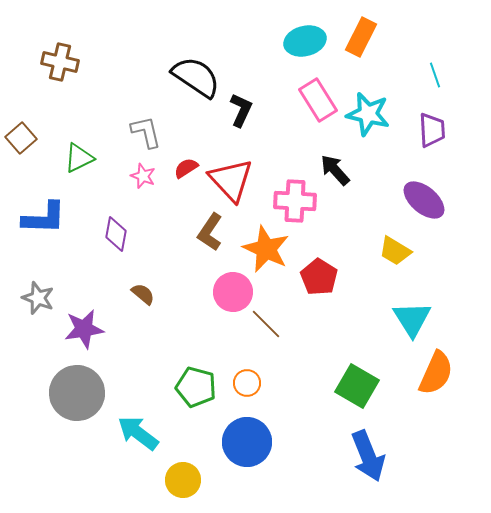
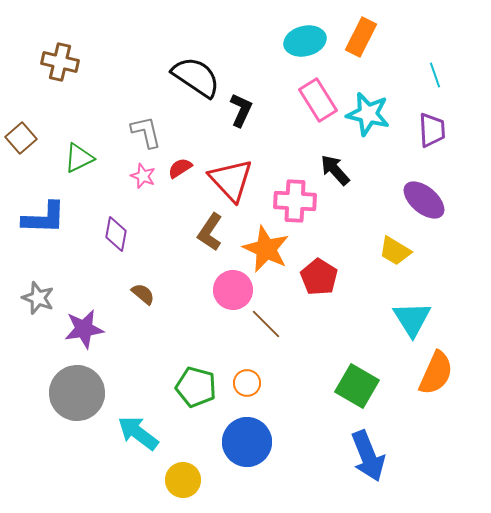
red semicircle: moved 6 px left
pink circle: moved 2 px up
